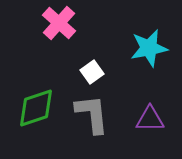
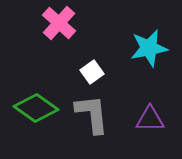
green diamond: rotated 54 degrees clockwise
